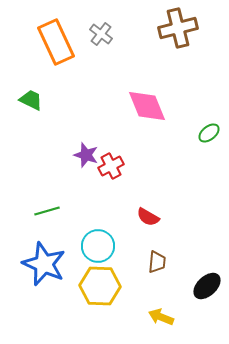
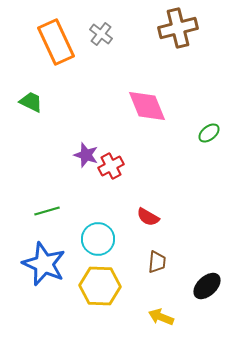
green trapezoid: moved 2 px down
cyan circle: moved 7 px up
